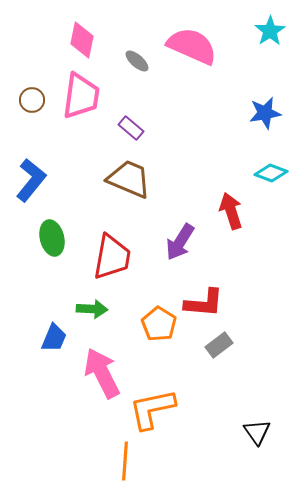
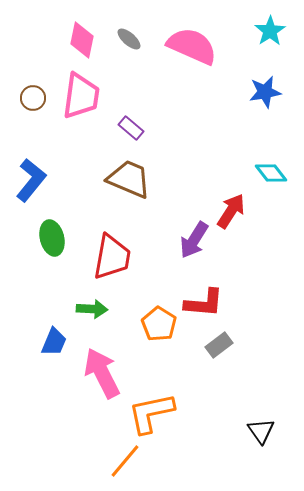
gray ellipse: moved 8 px left, 22 px up
brown circle: moved 1 px right, 2 px up
blue star: moved 21 px up
cyan diamond: rotated 32 degrees clockwise
red arrow: rotated 51 degrees clockwise
purple arrow: moved 14 px right, 2 px up
blue trapezoid: moved 4 px down
orange L-shape: moved 1 px left, 4 px down
black triangle: moved 4 px right, 1 px up
orange line: rotated 36 degrees clockwise
